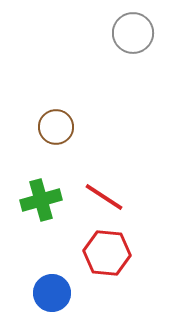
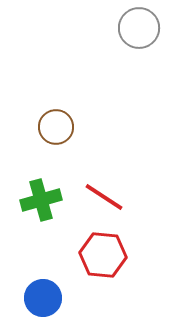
gray circle: moved 6 px right, 5 px up
red hexagon: moved 4 px left, 2 px down
blue circle: moved 9 px left, 5 px down
